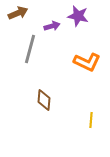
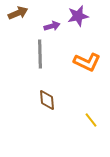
purple star: rotated 25 degrees counterclockwise
gray line: moved 10 px right, 5 px down; rotated 16 degrees counterclockwise
brown diamond: moved 3 px right; rotated 10 degrees counterclockwise
yellow line: rotated 42 degrees counterclockwise
